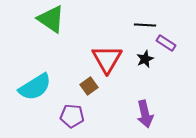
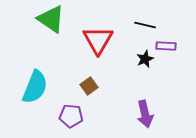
black line: rotated 10 degrees clockwise
purple rectangle: moved 3 px down; rotated 30 degrees counterclockwise
red triangle: moved 9 px left, 19 px up
cyan semicircle: rotated 36 degrees counterclockwise
purple pentagon: moved 1 px left
